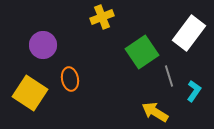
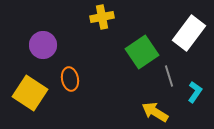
yellow cross: rotated 10 degrees clockwise
cyan L-shape: moved 1 px right, 1 px down
